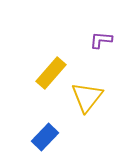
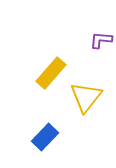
yellow triangle: moved 1 px left
